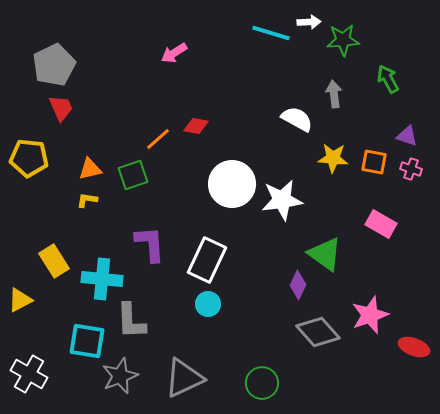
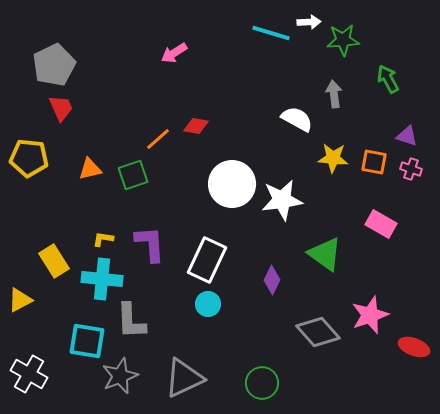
yellow L-shape: moved 16 px right, 39 px down
purple diamond: moved 26 px left, 5 px up
